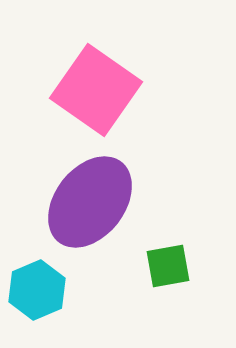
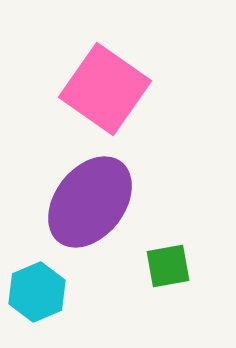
pink square: moved 9 px right, 1 px up
cyan hexagon: moved 2 px down
